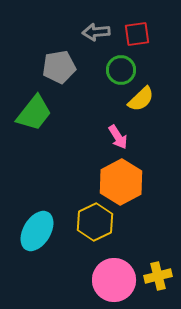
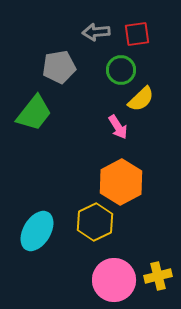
pink arrow: moved 10 px up
